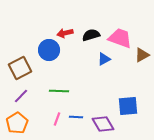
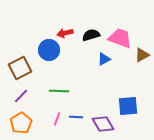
orange pentagon: moved 4 px right
